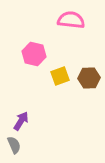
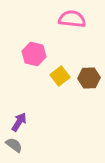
pink semicircle: moved 1 px right, 1 px up
yellow square: rotated 18 degrees counterclockwise
purple arrow: moved 2 px left, 1 px down
gray semicircle: rotated 30 degrees counterclockwise
